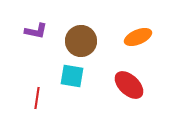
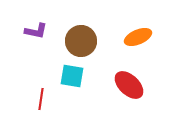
red line: moved 4 px right, 1 px down
